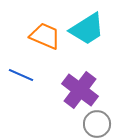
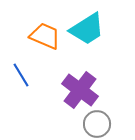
blue line: rotated 35 degrees clockwise
